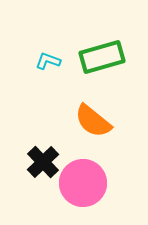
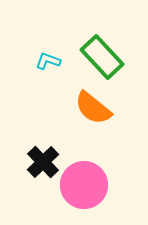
green rectangle: rotated 63 degrees clockwise
orange semicircle: moved 13 px up
pink circle: moved 1 px right, 2 px down
